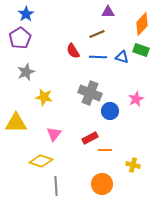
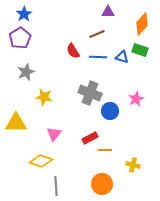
blue star: moved 2 px left
green rectangle: moved 1 px left
